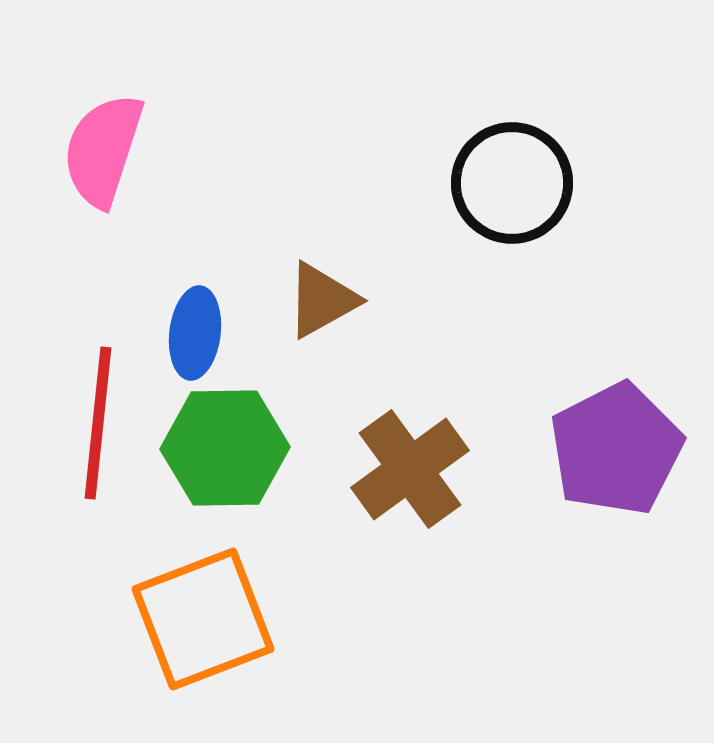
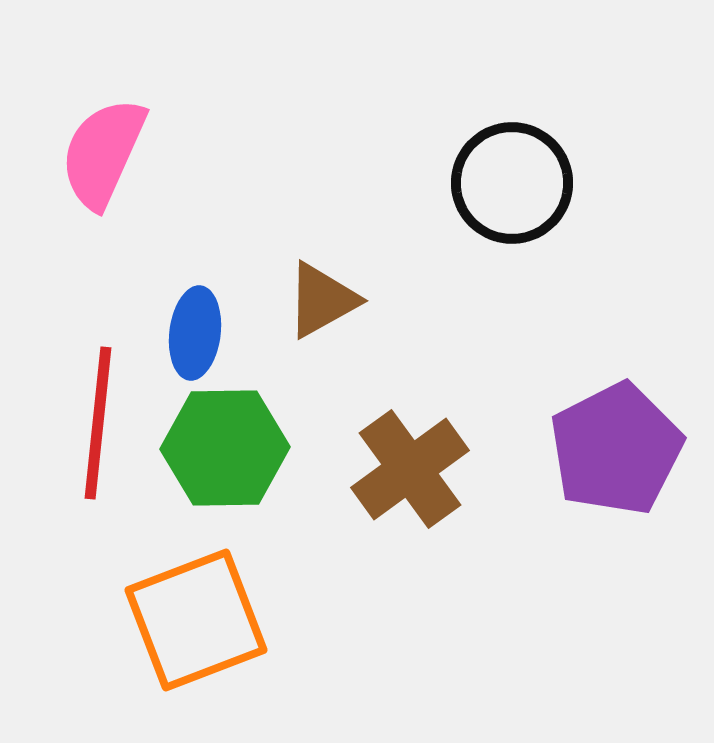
pink semicircle: moved 3 px down; rotated 6 degrees clockwise
orange square: moved 7 px left, 1 px down
